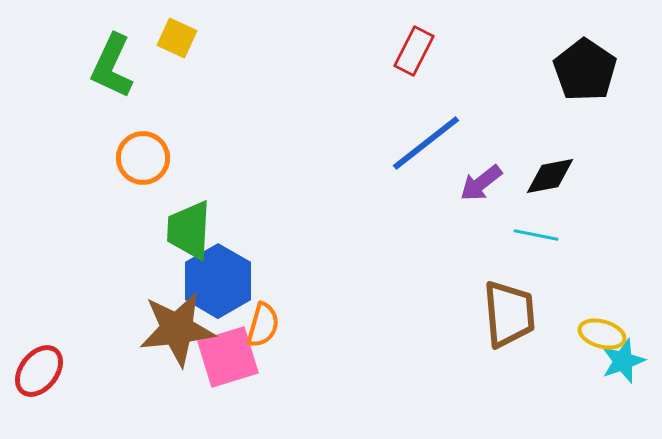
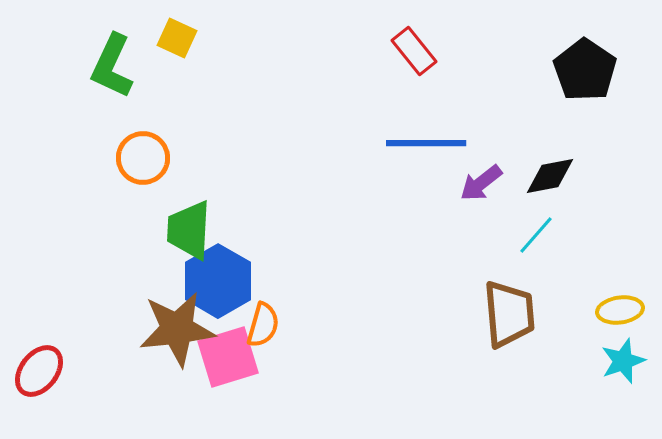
red rectangle: rotated 66 degrees counterclockwise
blue line: rotated 38 degrees clockwise
cyan line: rotated 60 degrees counterclockwise
yellow ellipse: moved 18 px right, 24 px up; rotated 24 degrees counterclockwise
